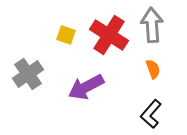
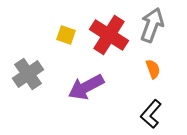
gray arrow: rotated 24 degrees clockwise
